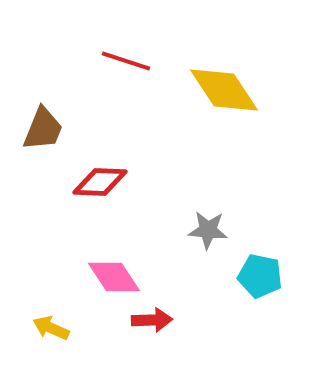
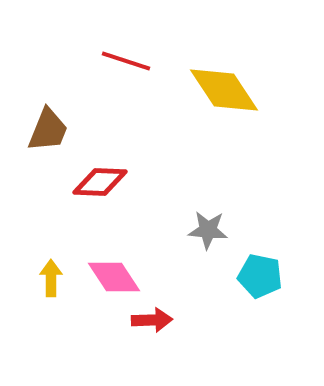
brown trapezoid: moved 5 px right, 1 px down
yellow arrow: moved 50 px up; rotated 66 degrees clockwise
